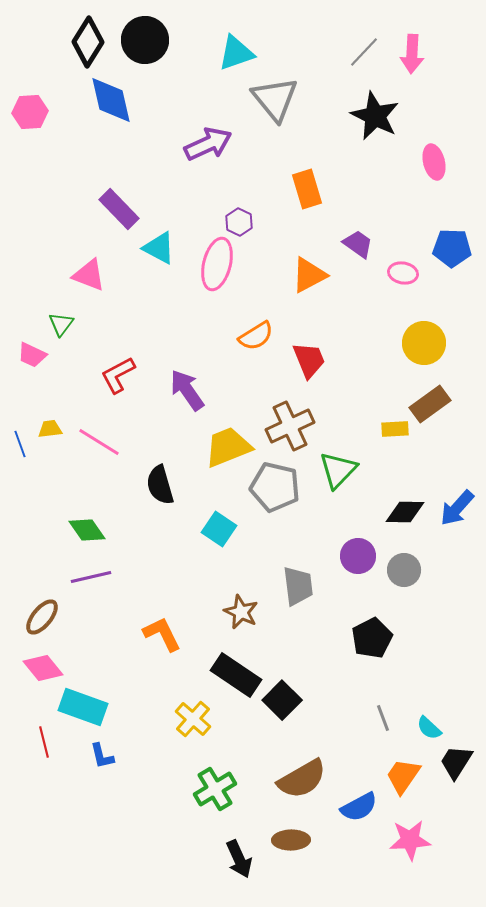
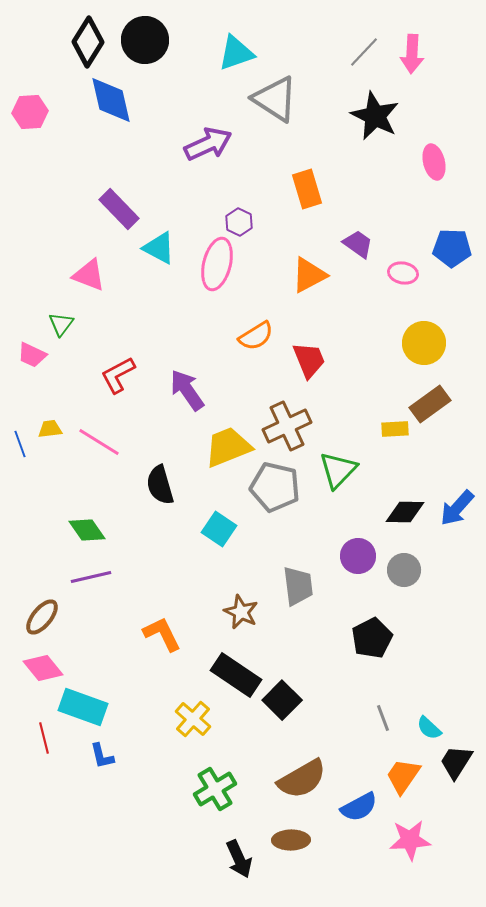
gray triangle at (275, 99): rotated 18 degrees counterclockwise
brown cross at (290, 426): moved 3 px left
red line at (44, 742): moved 4 px up
